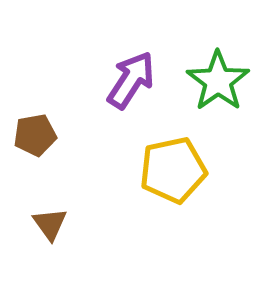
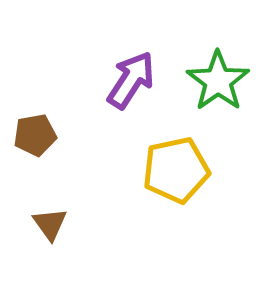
yellow pentagon: moved 3 px right
